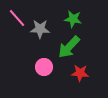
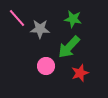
pink circle: moved 2 px right, 1 px up
red star: rotated 24 degrees counterclockwise
